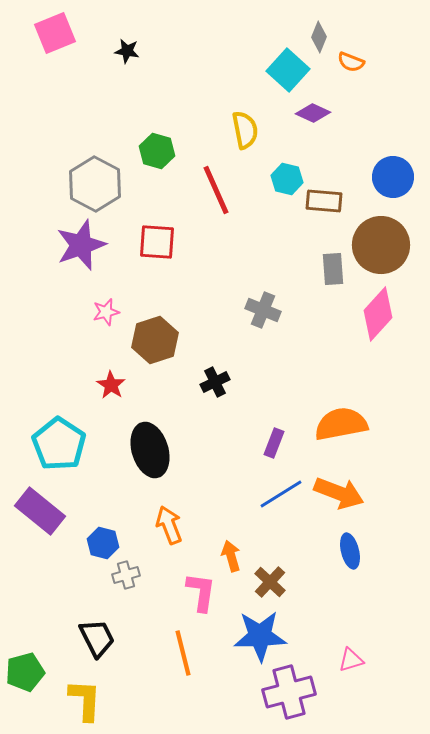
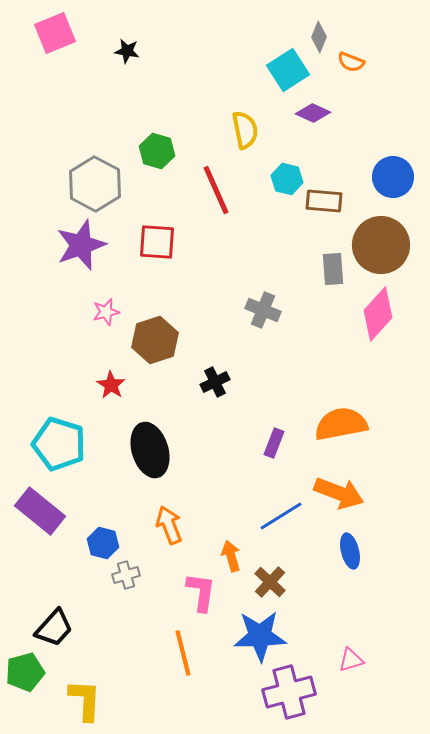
cyan square at (288, 70): rotated 15 degrees clockwise
cyan pentagon at (59, 444): rotated 16 degrees counterclockwise
blue line at (281, 494): moved 22 px down
black trapezoid at (97, 638): moved 43 px left, 10 px up; rotated 69 degrees clockwise
